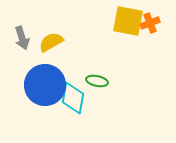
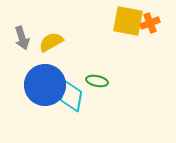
cyan diamond: moved 2 px left, 2 px up
